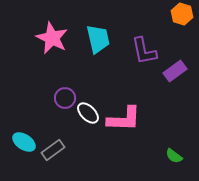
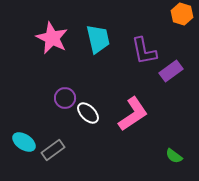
purple rectangle: moved 4 px left
pink L-shape: moved 9 px right, 5 px up; rotated 36 degrees counterclockwise
